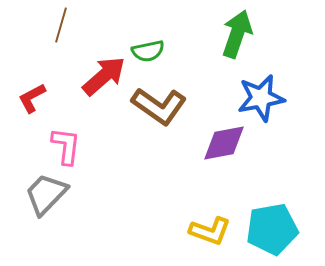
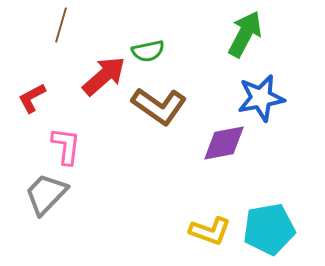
green arrow: moved 8 px right; rotated 9 degrees clockwise
cyan pentagon: moved 3 px left
